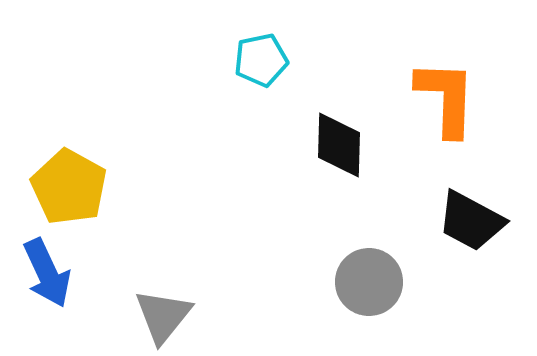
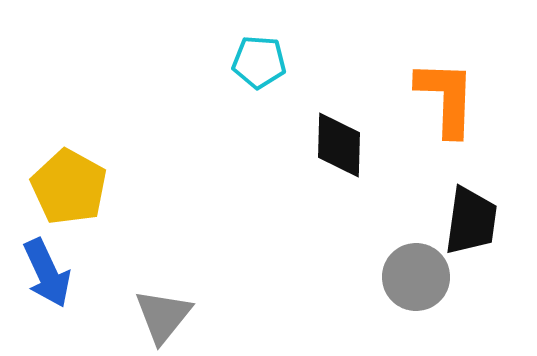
cyan pentagon: moved 2 px left, 2 px down; rotated 16 degrees clockwise
black trapezoid: rotated 110 degrees counterclockwise
gray circle: moved 47 px right, 5 px up
